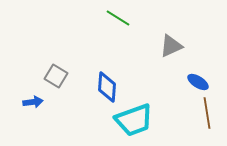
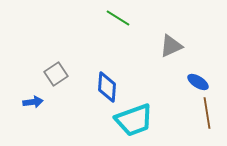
gray square: moved 2 px up; rotated 25 degrees clockwise
